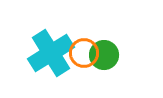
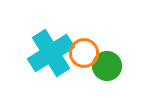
green circle: moved 3 px right, 11 px down
